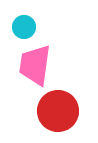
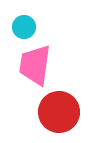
red circle: moved 1 px right, 1 px down
